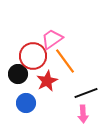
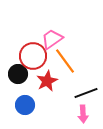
blue circle: moved 1 px left, 2 px down
